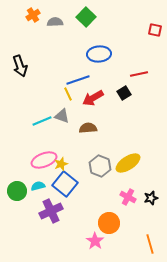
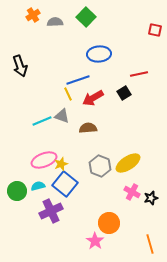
pink cross: moved 4 px right, 5 px up
